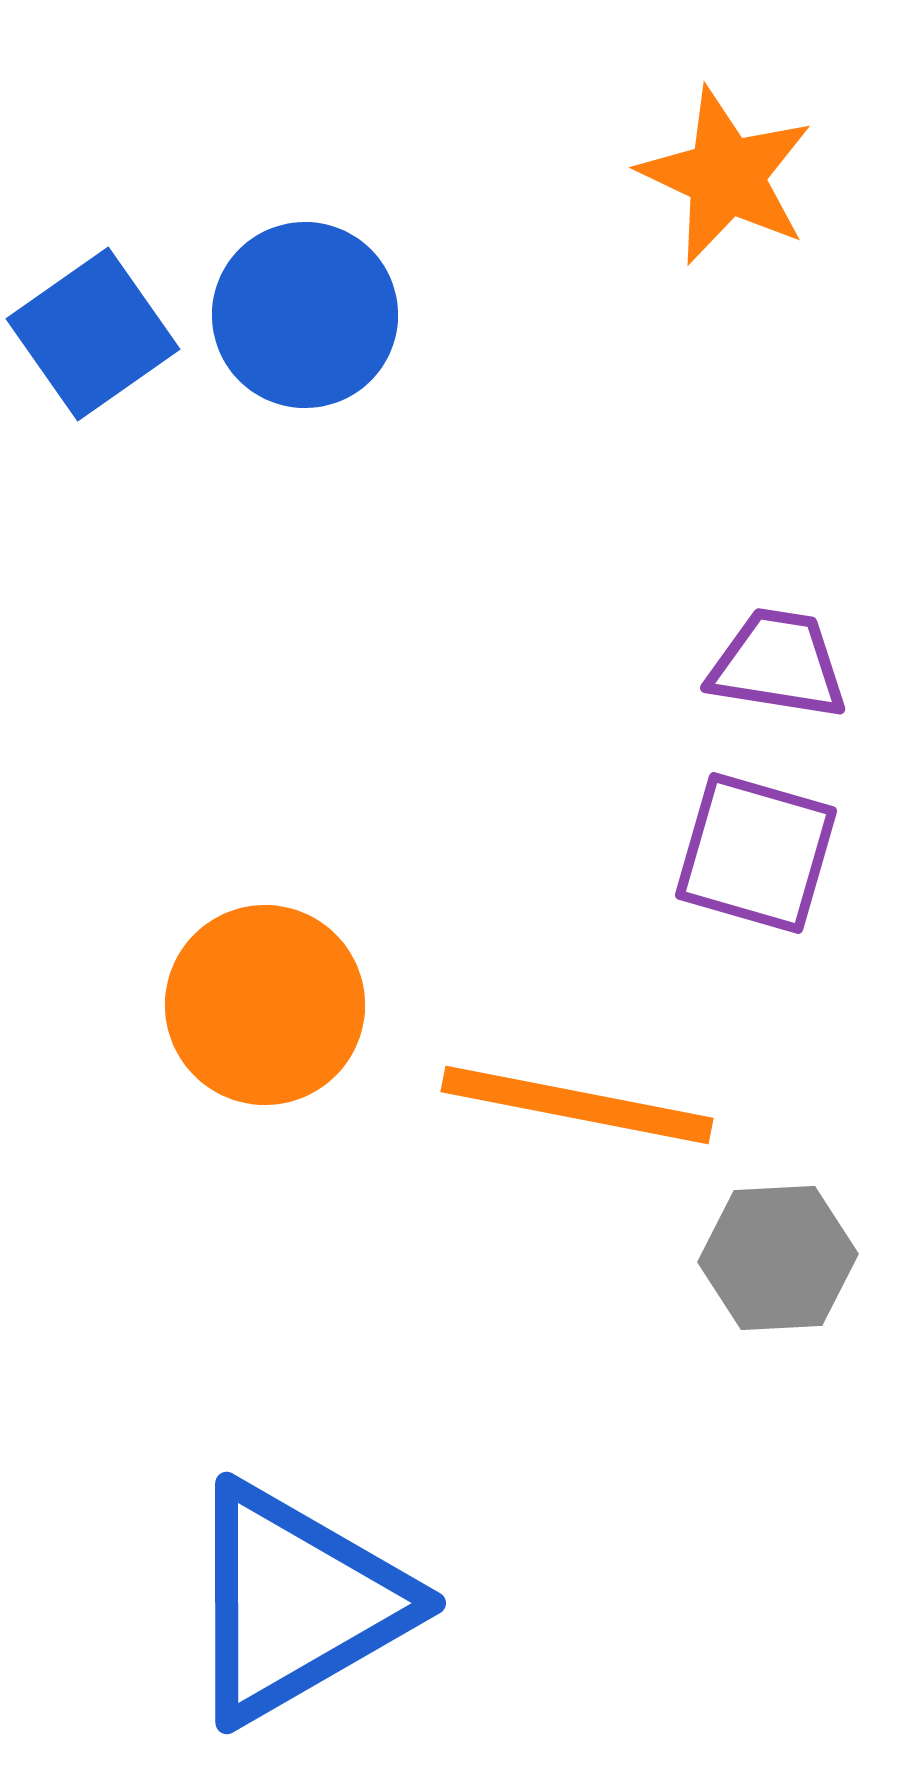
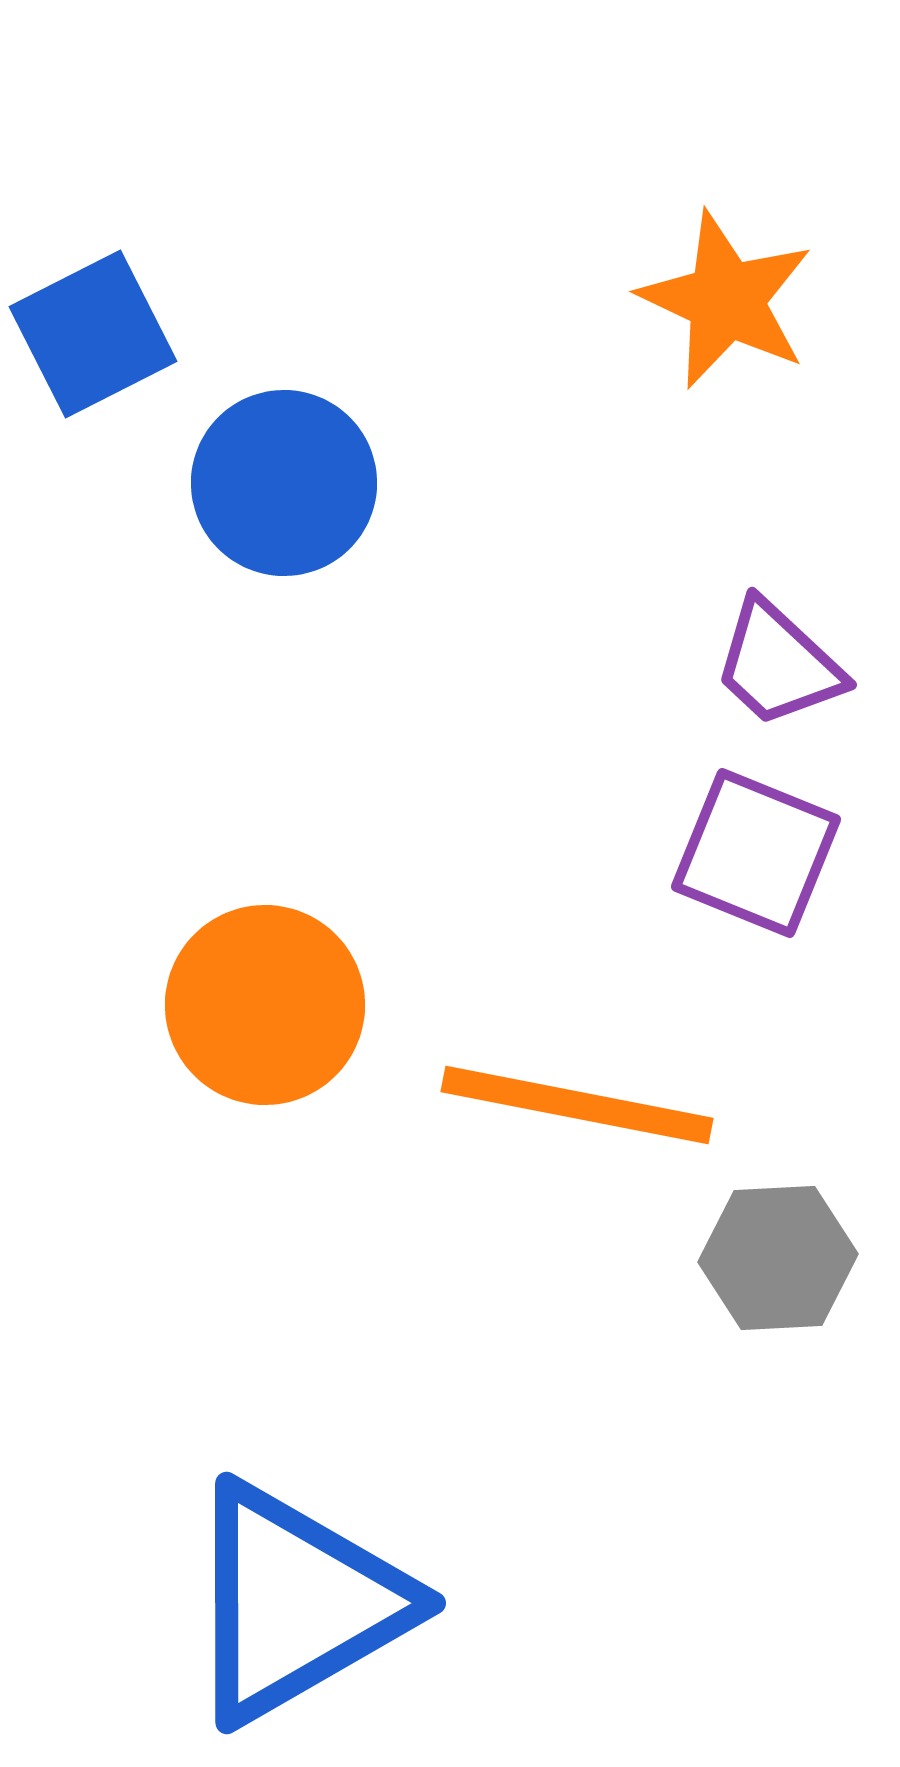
orange star: moved 124 px down
blue circle: moved 21 px left, 168 px down
blue square: rotated 8 degrees clockwise
purple trapezoid: rotated 146 degrees counterclockwise
purple square: rotated 6 degrees clockwise
